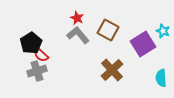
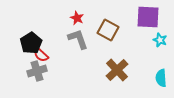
cyan star: moved 3 px left, 9 px down
gray L-shape: moved 4 px down; rotated 20 degrees clockwise
purple square: moved 5 px right, 27 px up; rotated 35 degrees clockwise
brown cross: moved 5 px right
